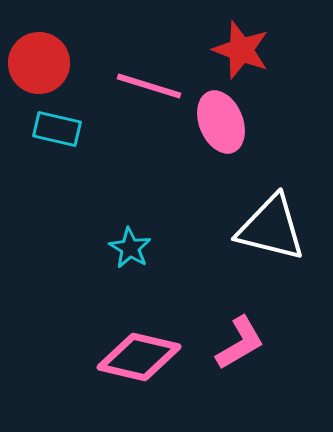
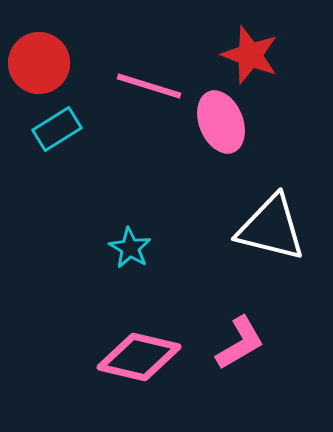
red star: moved 9 px right, 5 px down
cyan rectangle: rotated 45 degrees counterclockwise
